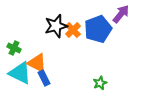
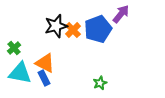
green cross: rotated 24 degrees clockwise
orange triangle: moved 8 px right
cyan triangle: rotated 15 degrees counterclockwise
